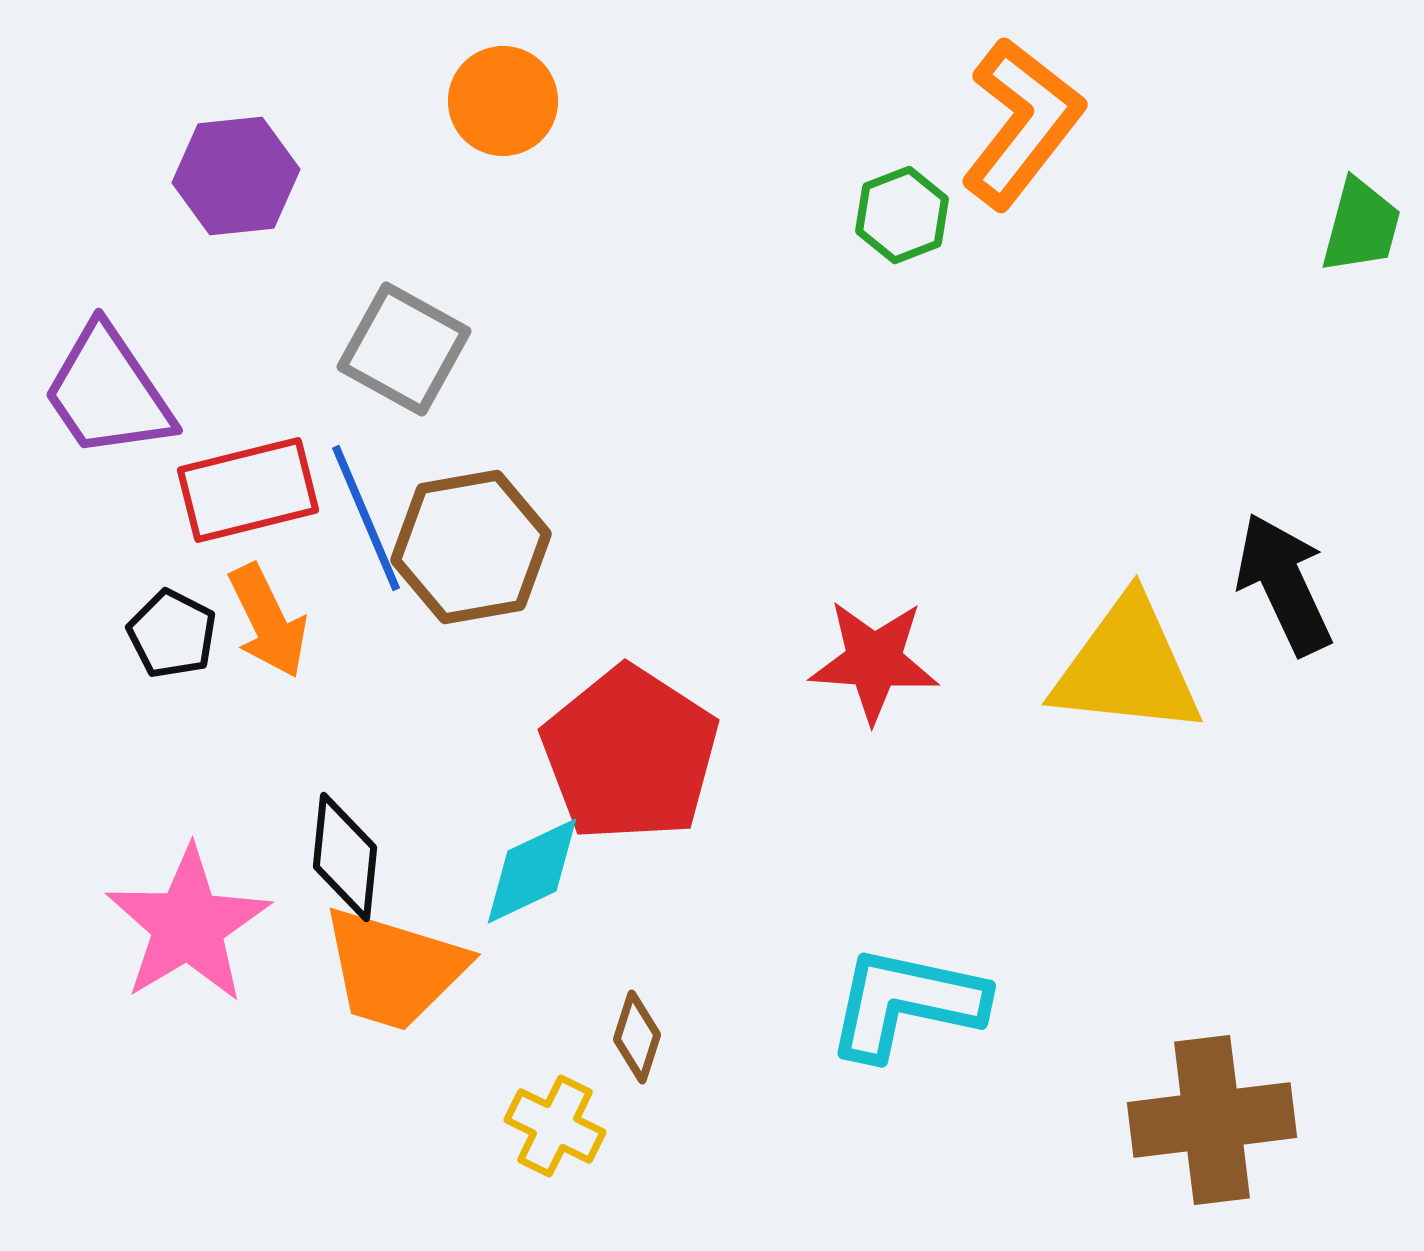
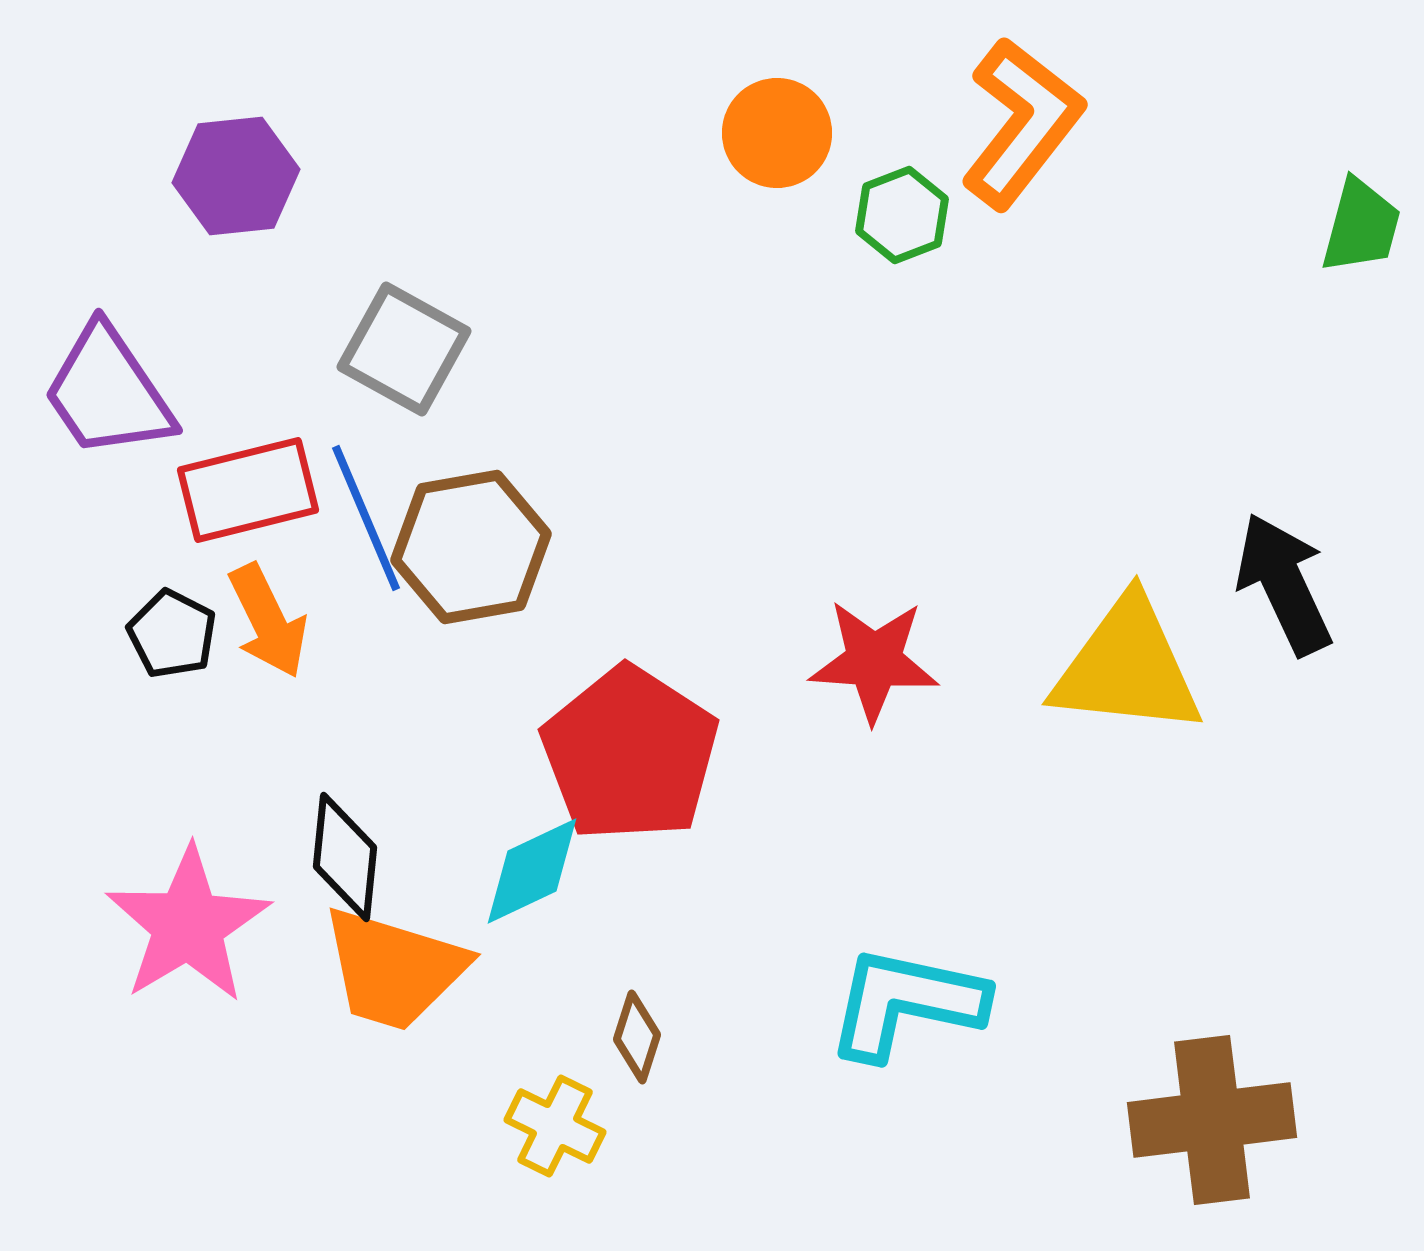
orange circle: moved 274 px right, 32 px down
